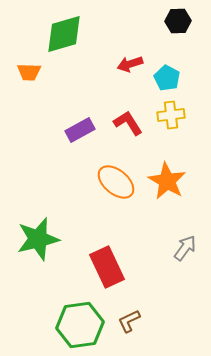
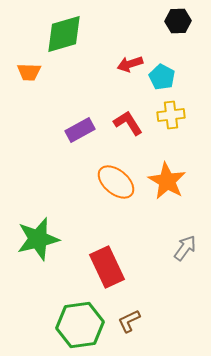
cyan pentagon: moved 5 px left, 1 px up
